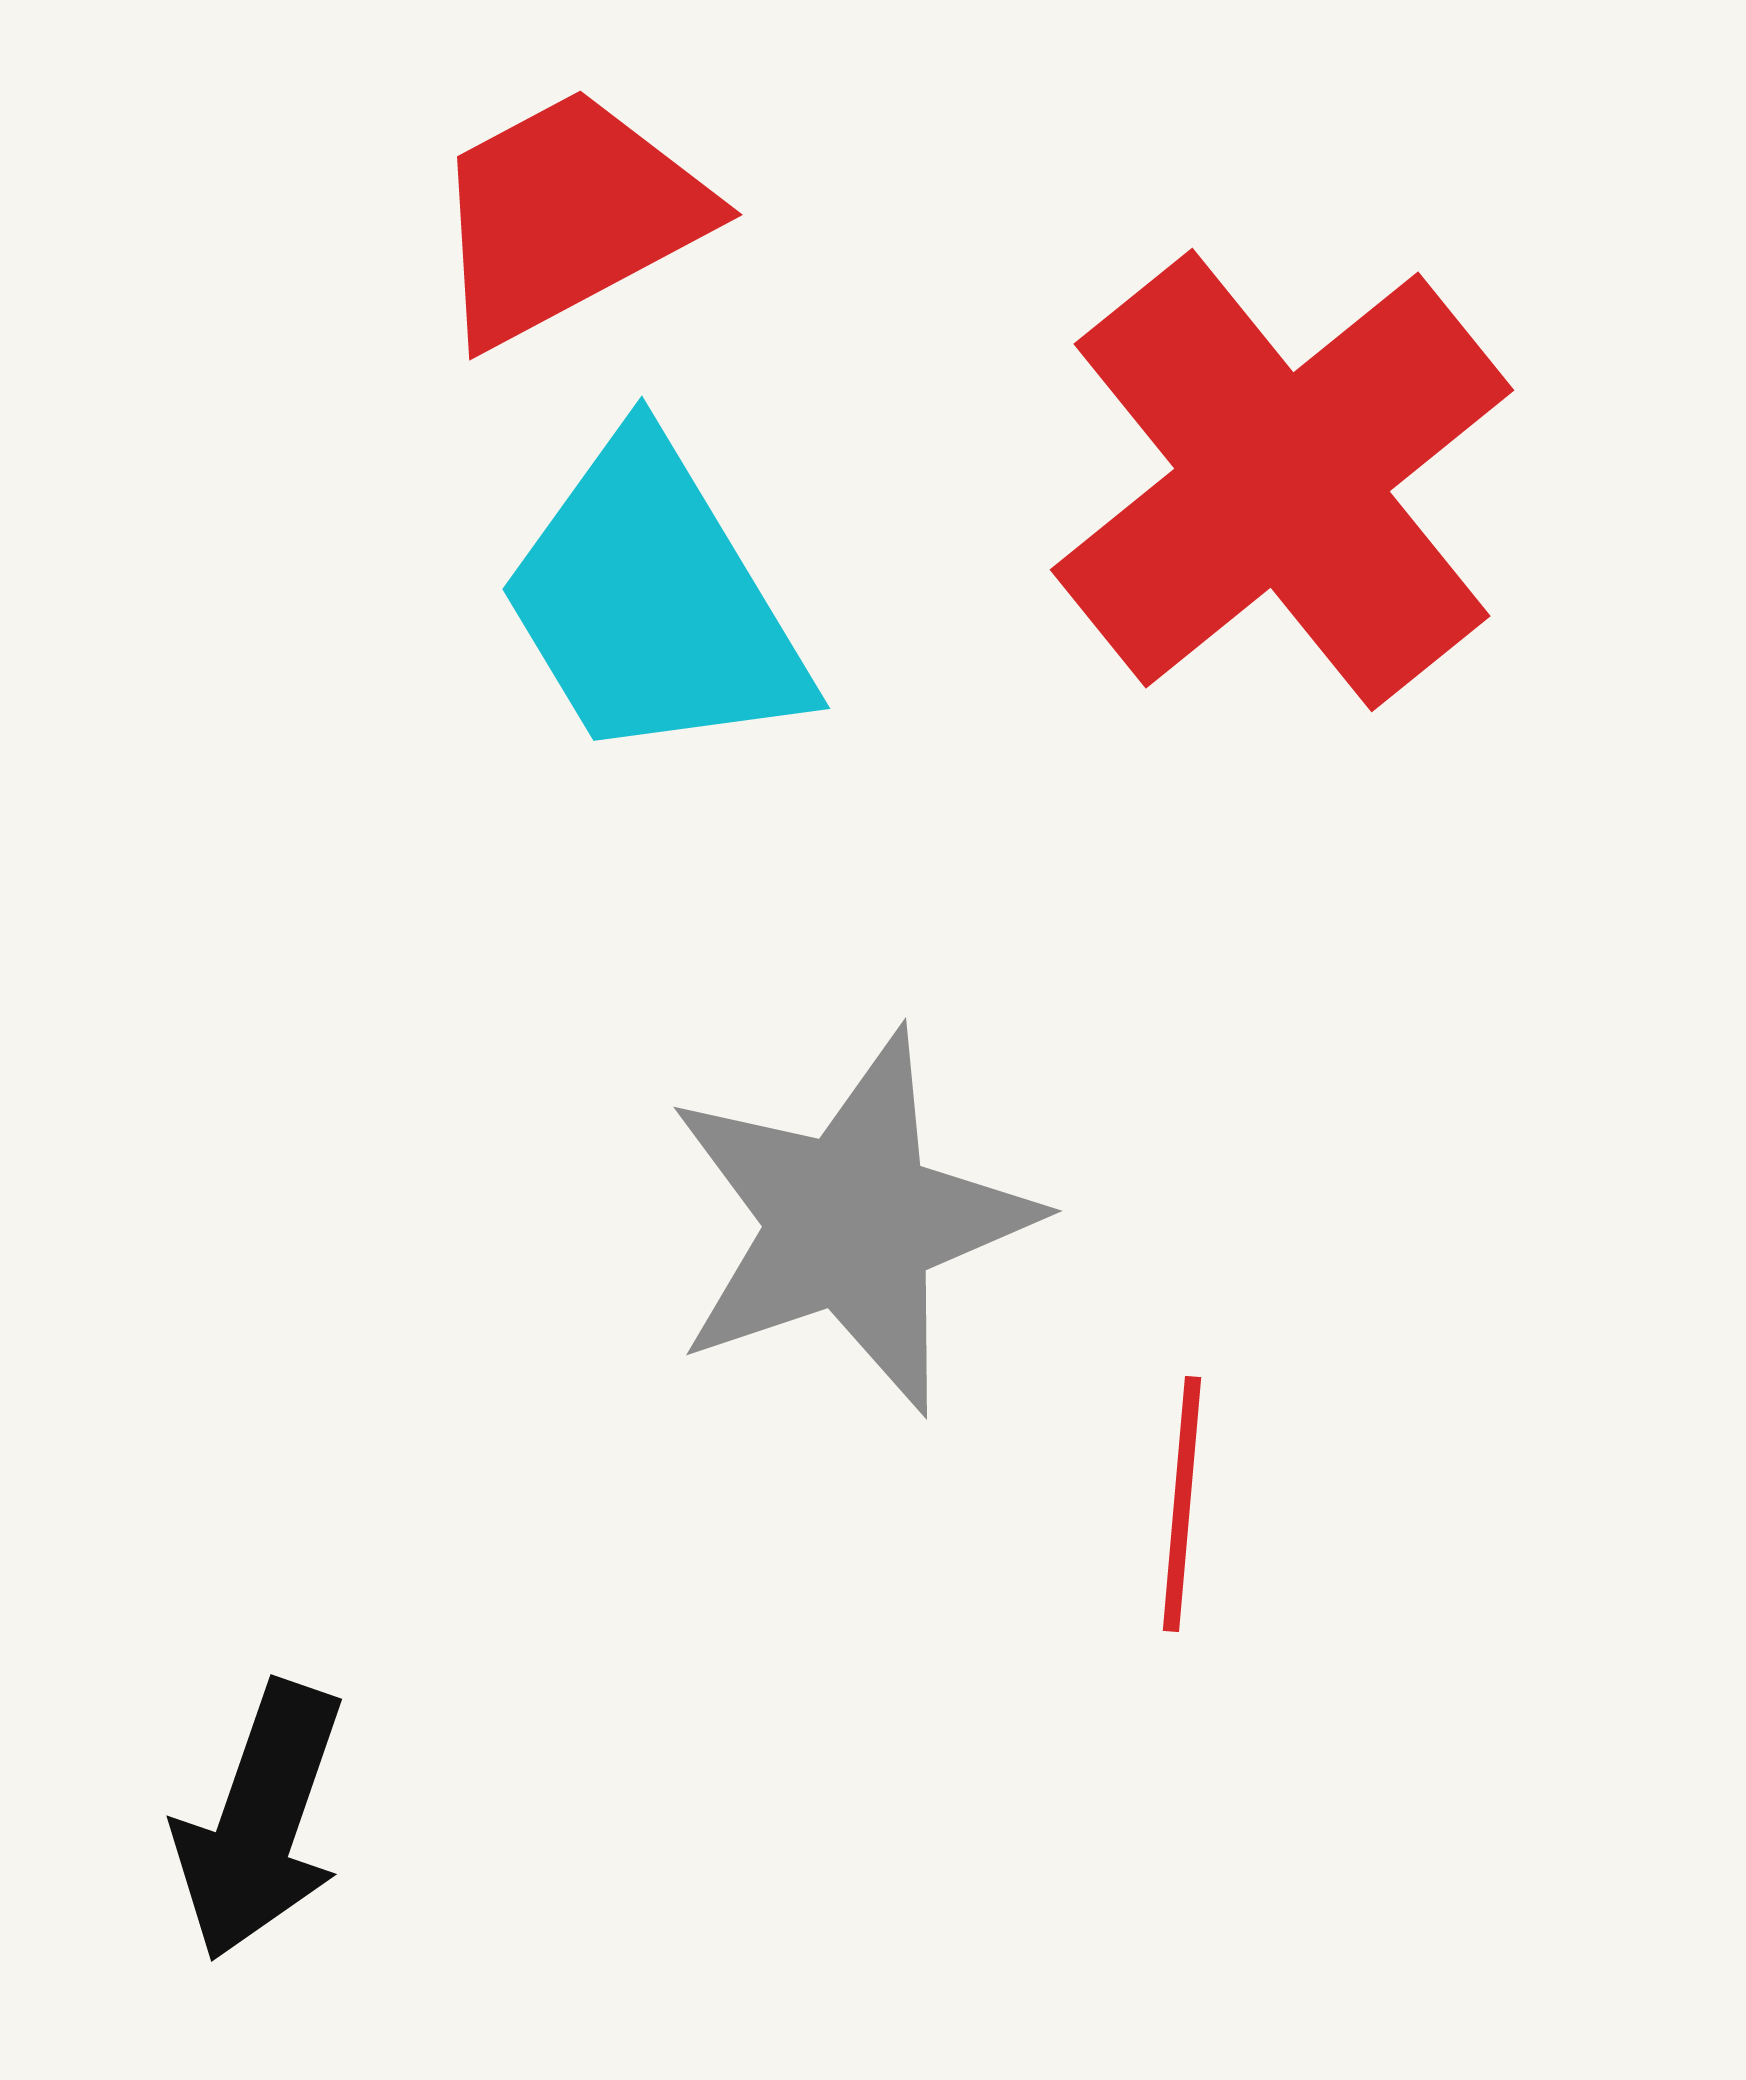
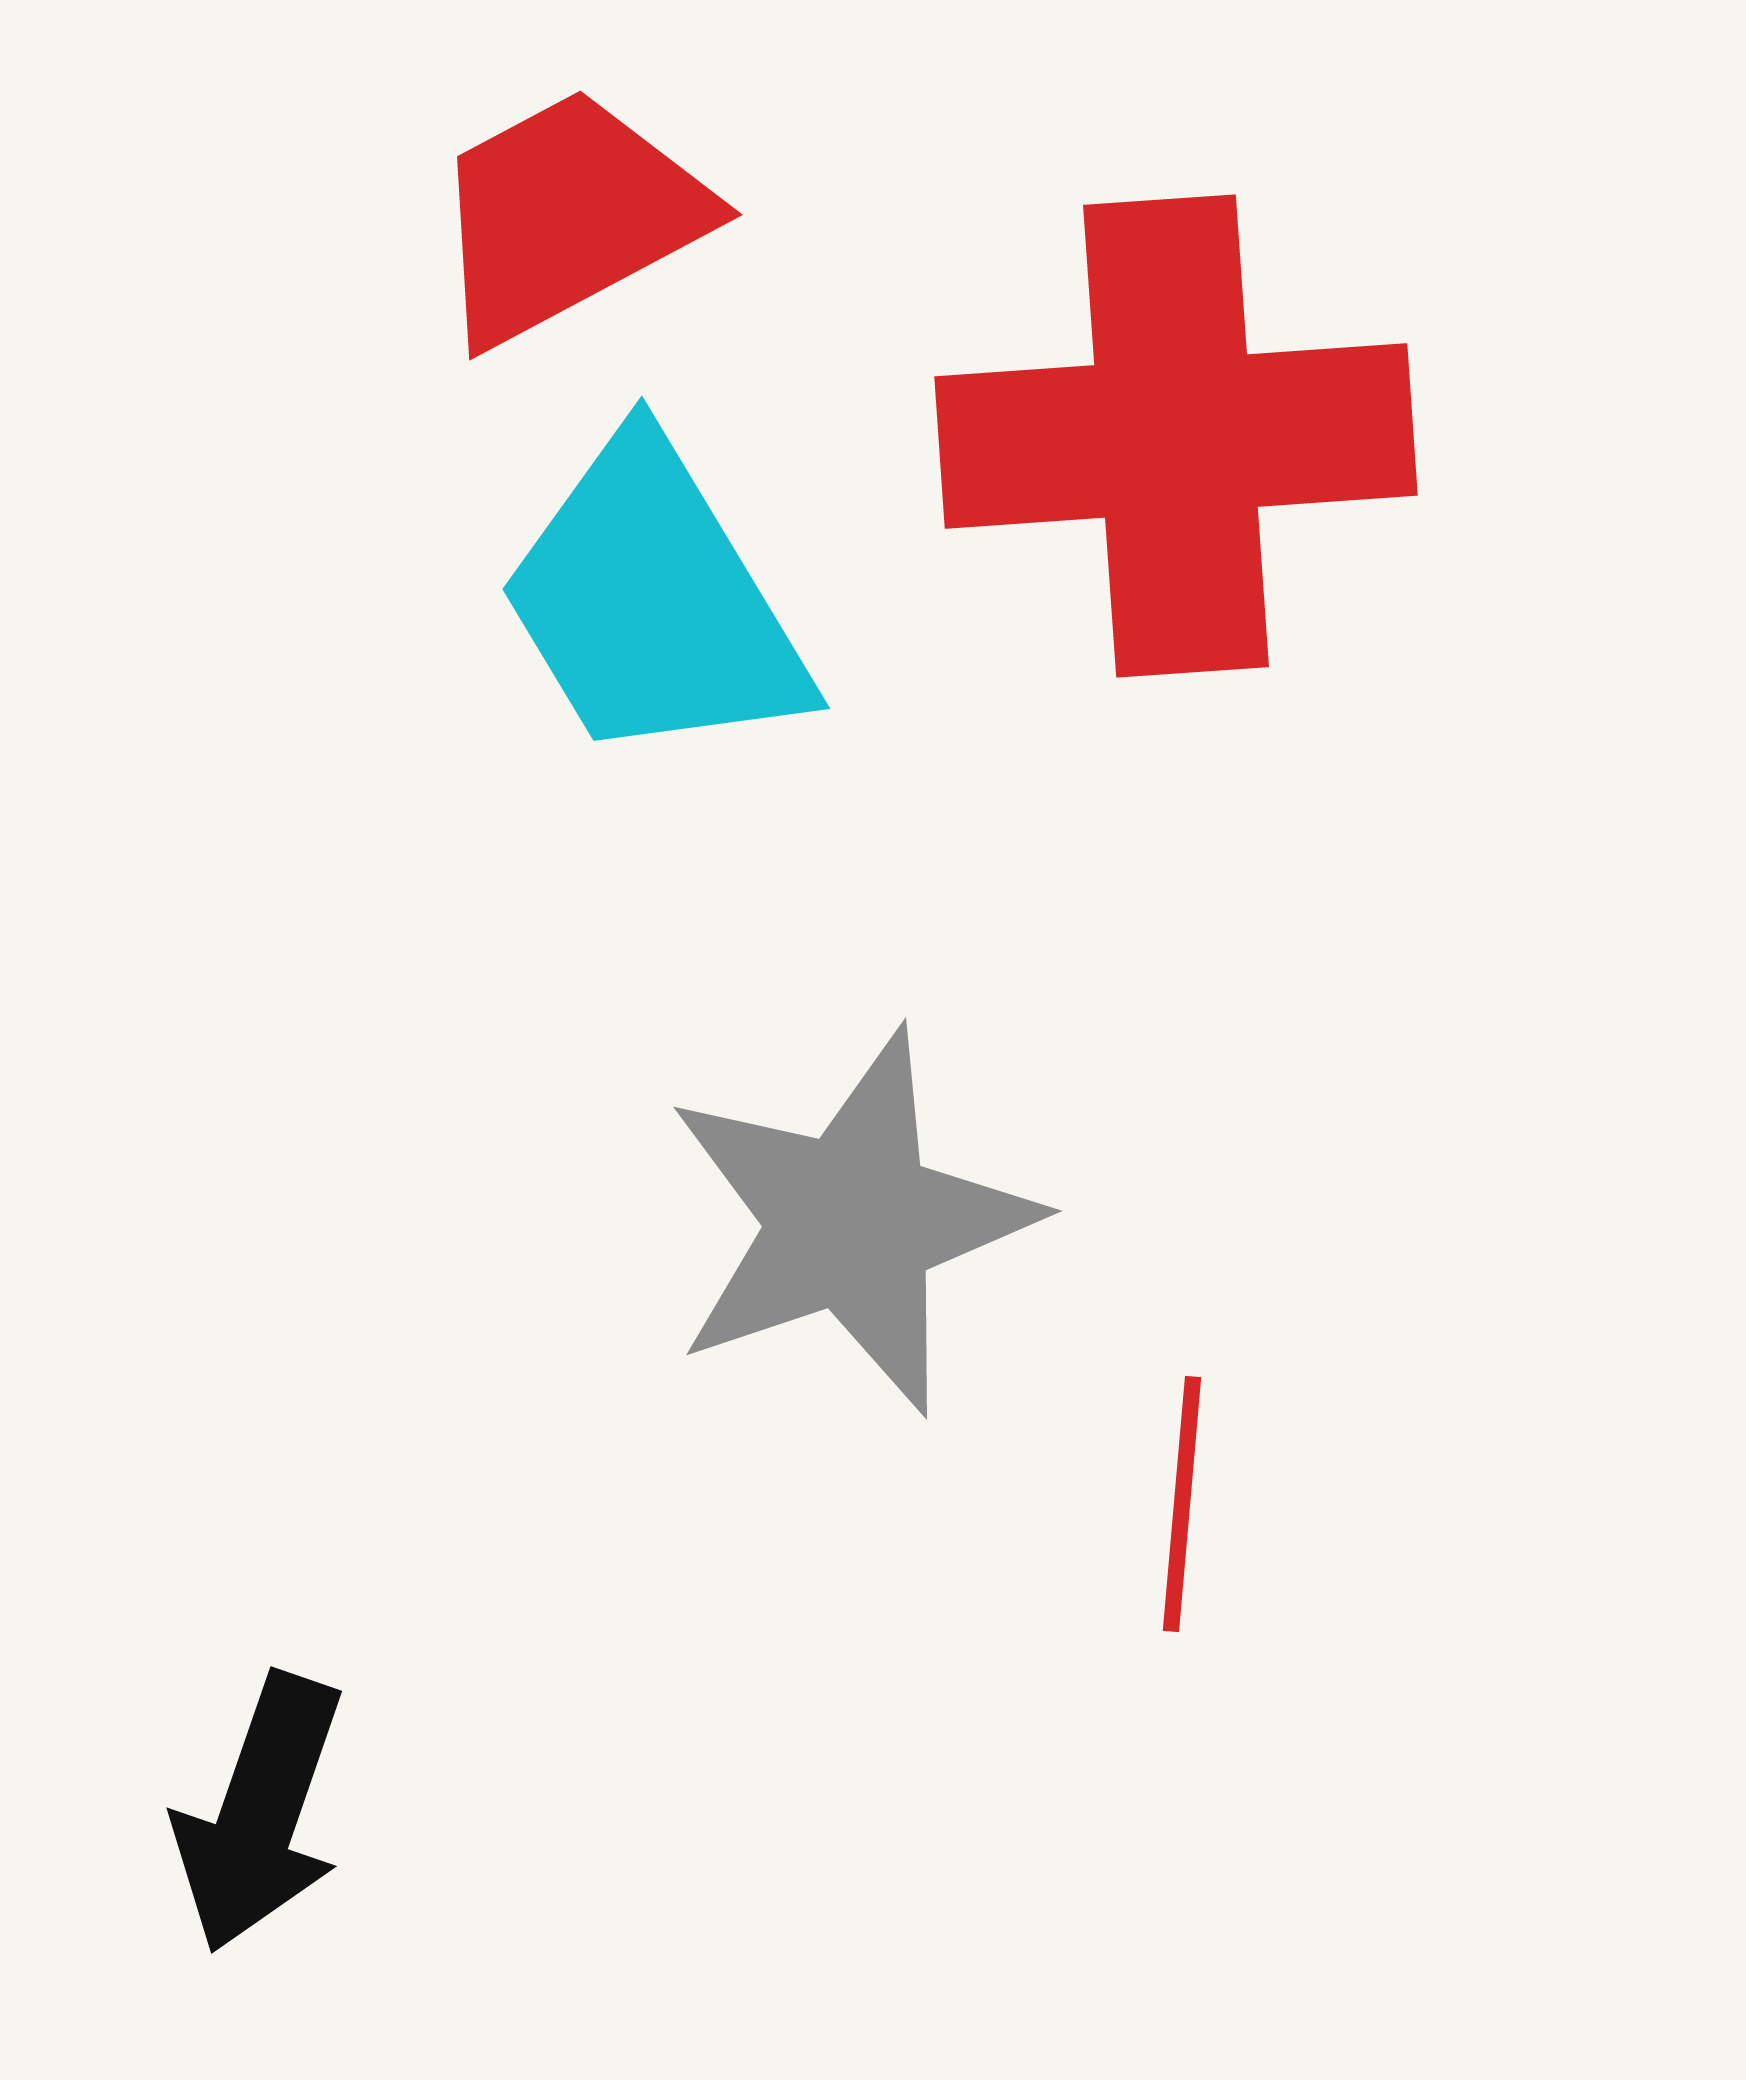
red cross: moved 106 px left, 44 px up; rotated 35 degrees clockwise
black arrow: moved 8 px up
